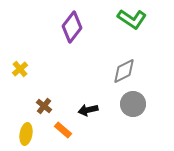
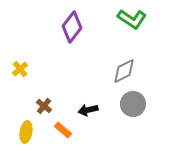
yellow ellipse: moved 2 px up
